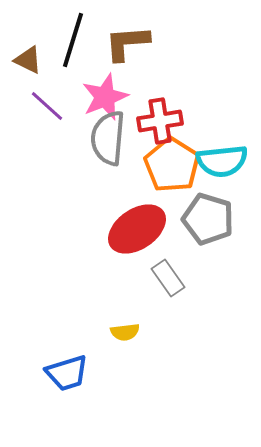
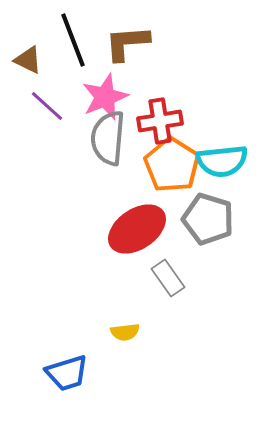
black line: rotated 38 degrees counterclockwise
